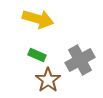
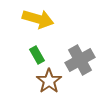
green rectangle: rotated 36 degrees clockwise
brown star: moved 1 px right, 1 px down
